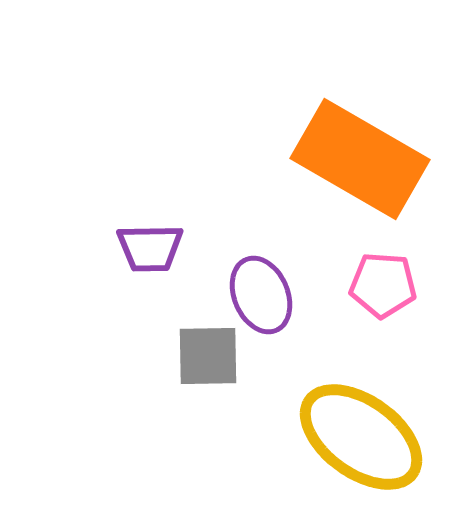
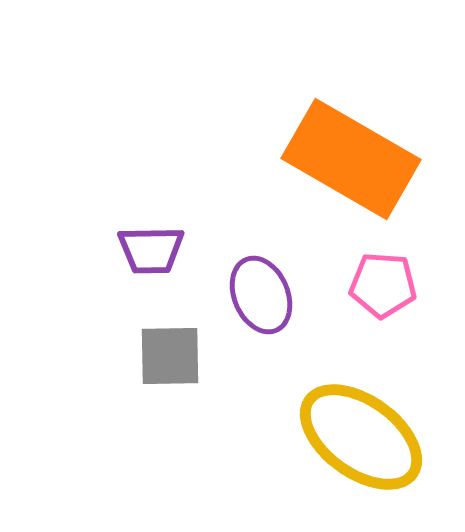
orange rectangle: moved 9 px left
purple trapezoid: moved 1 px right, 2 px down
gray square: moved 38 px left
